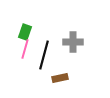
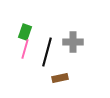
black line: moved 3 px right, 3 px up
